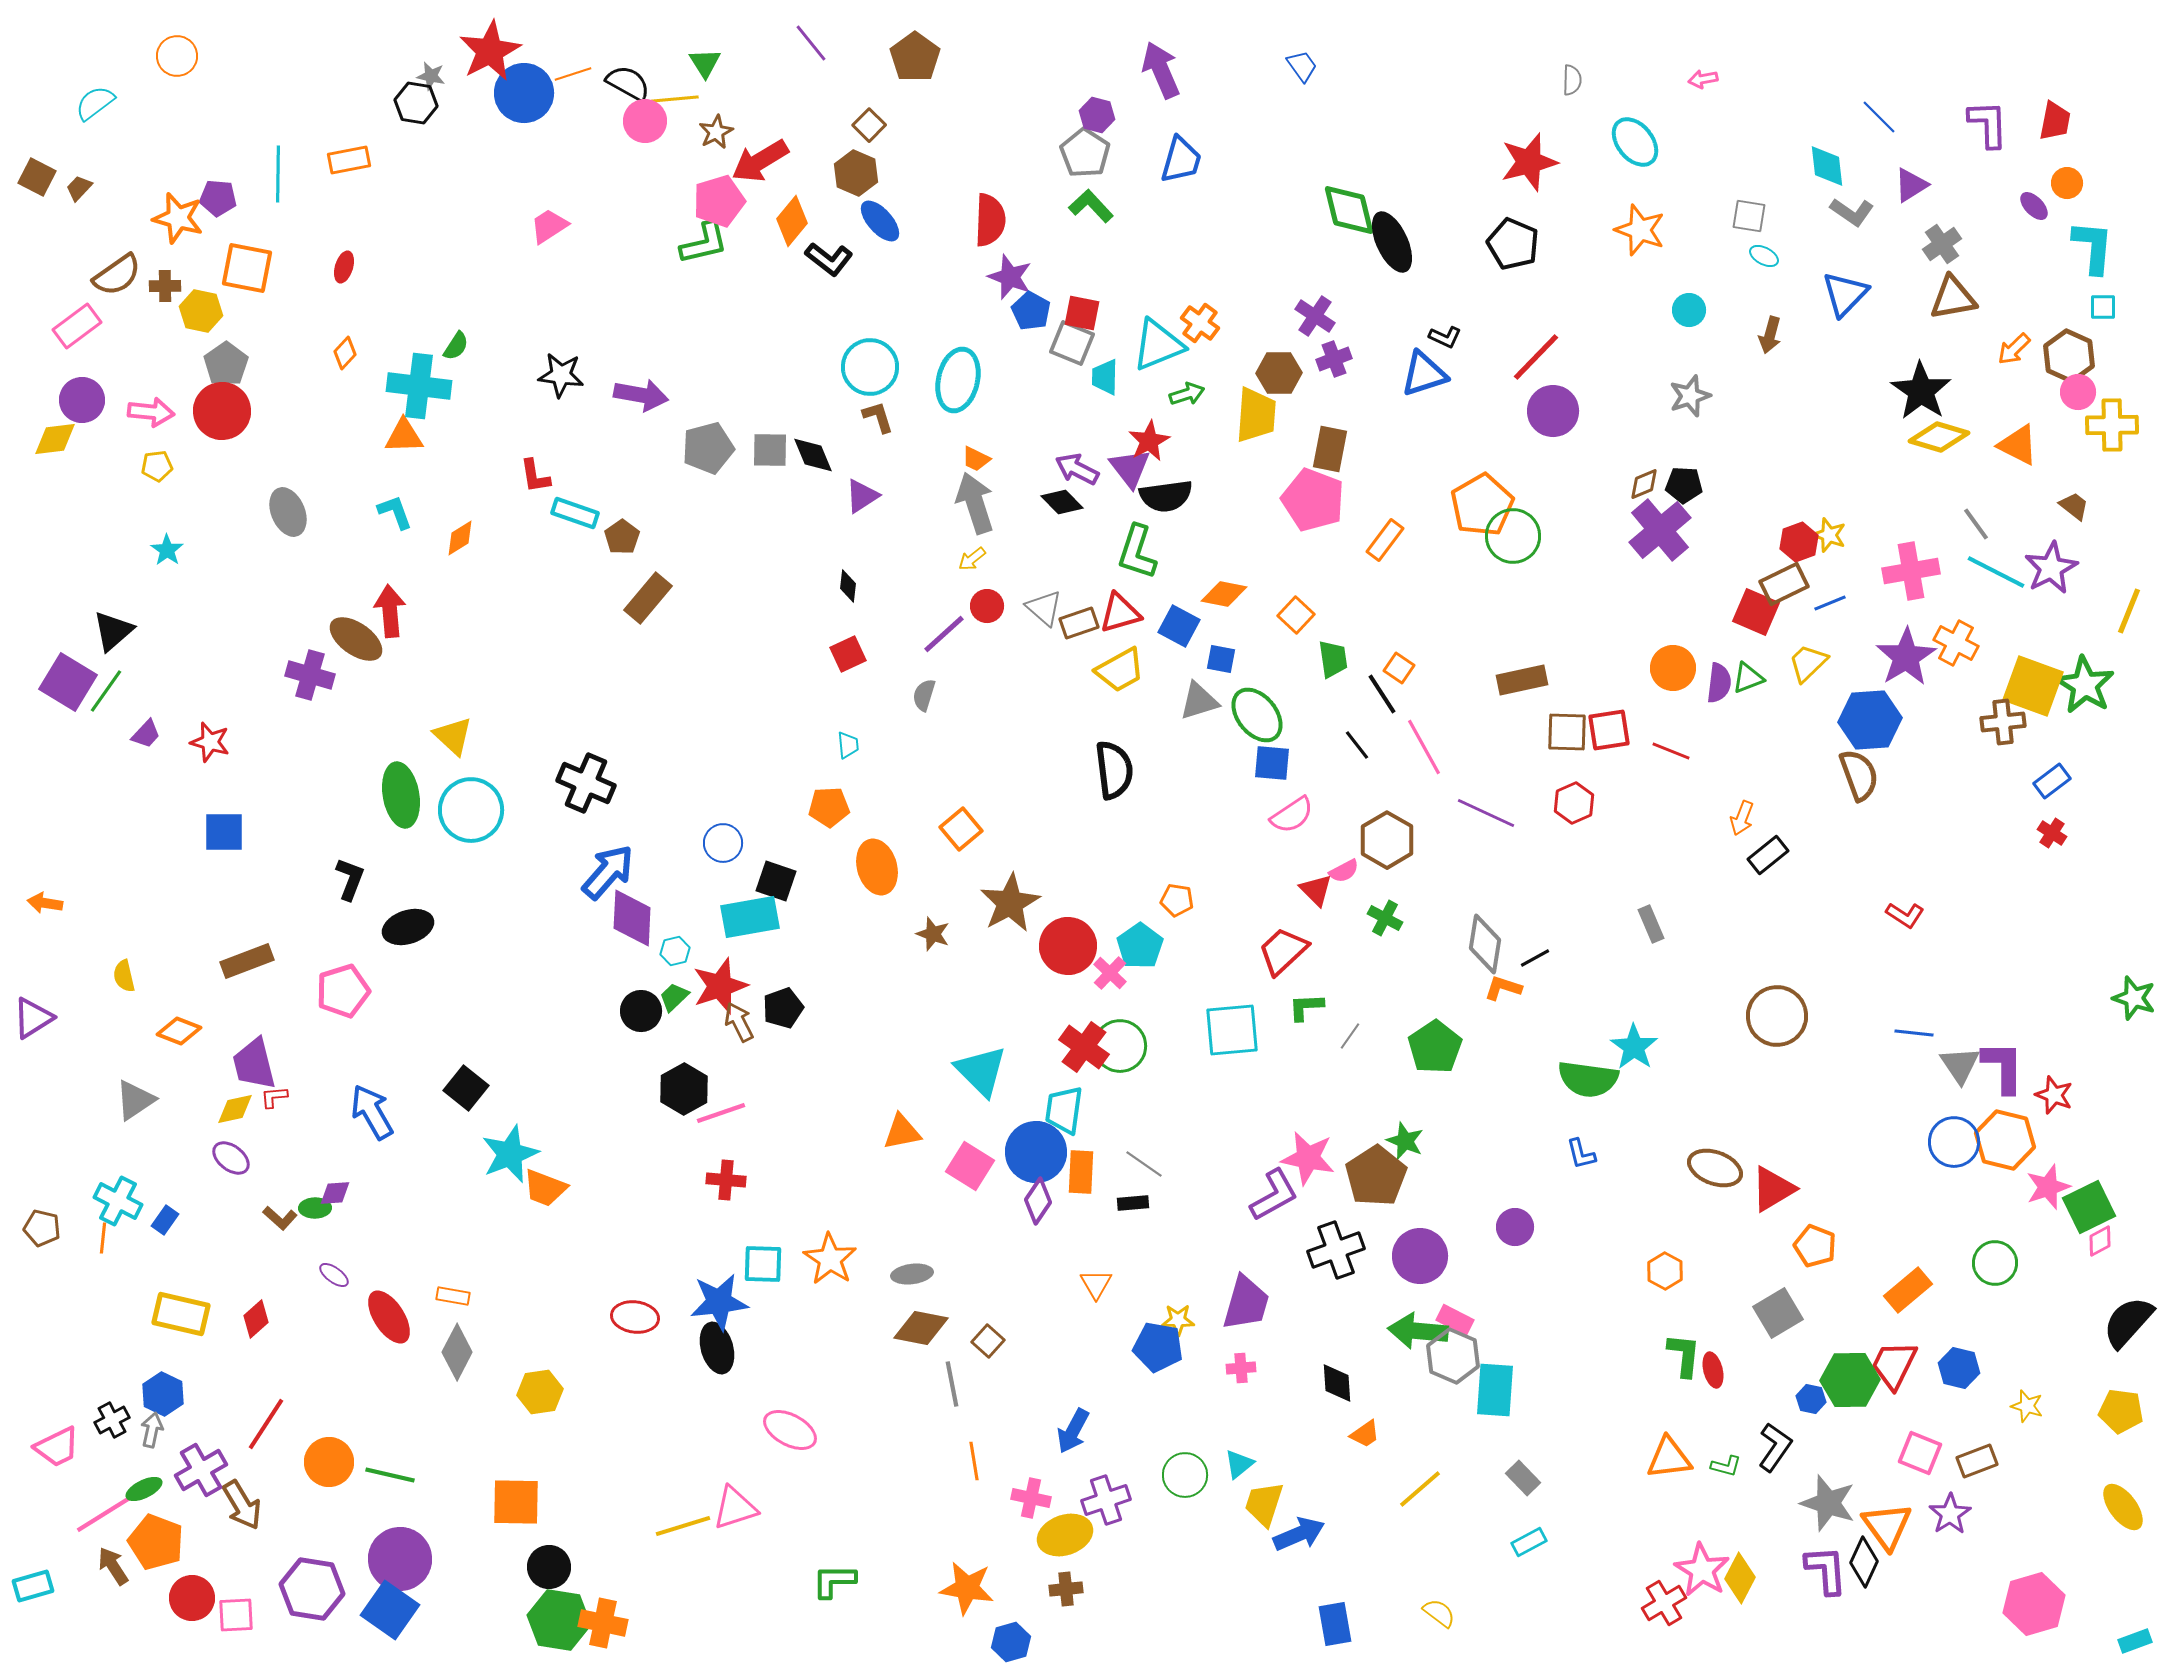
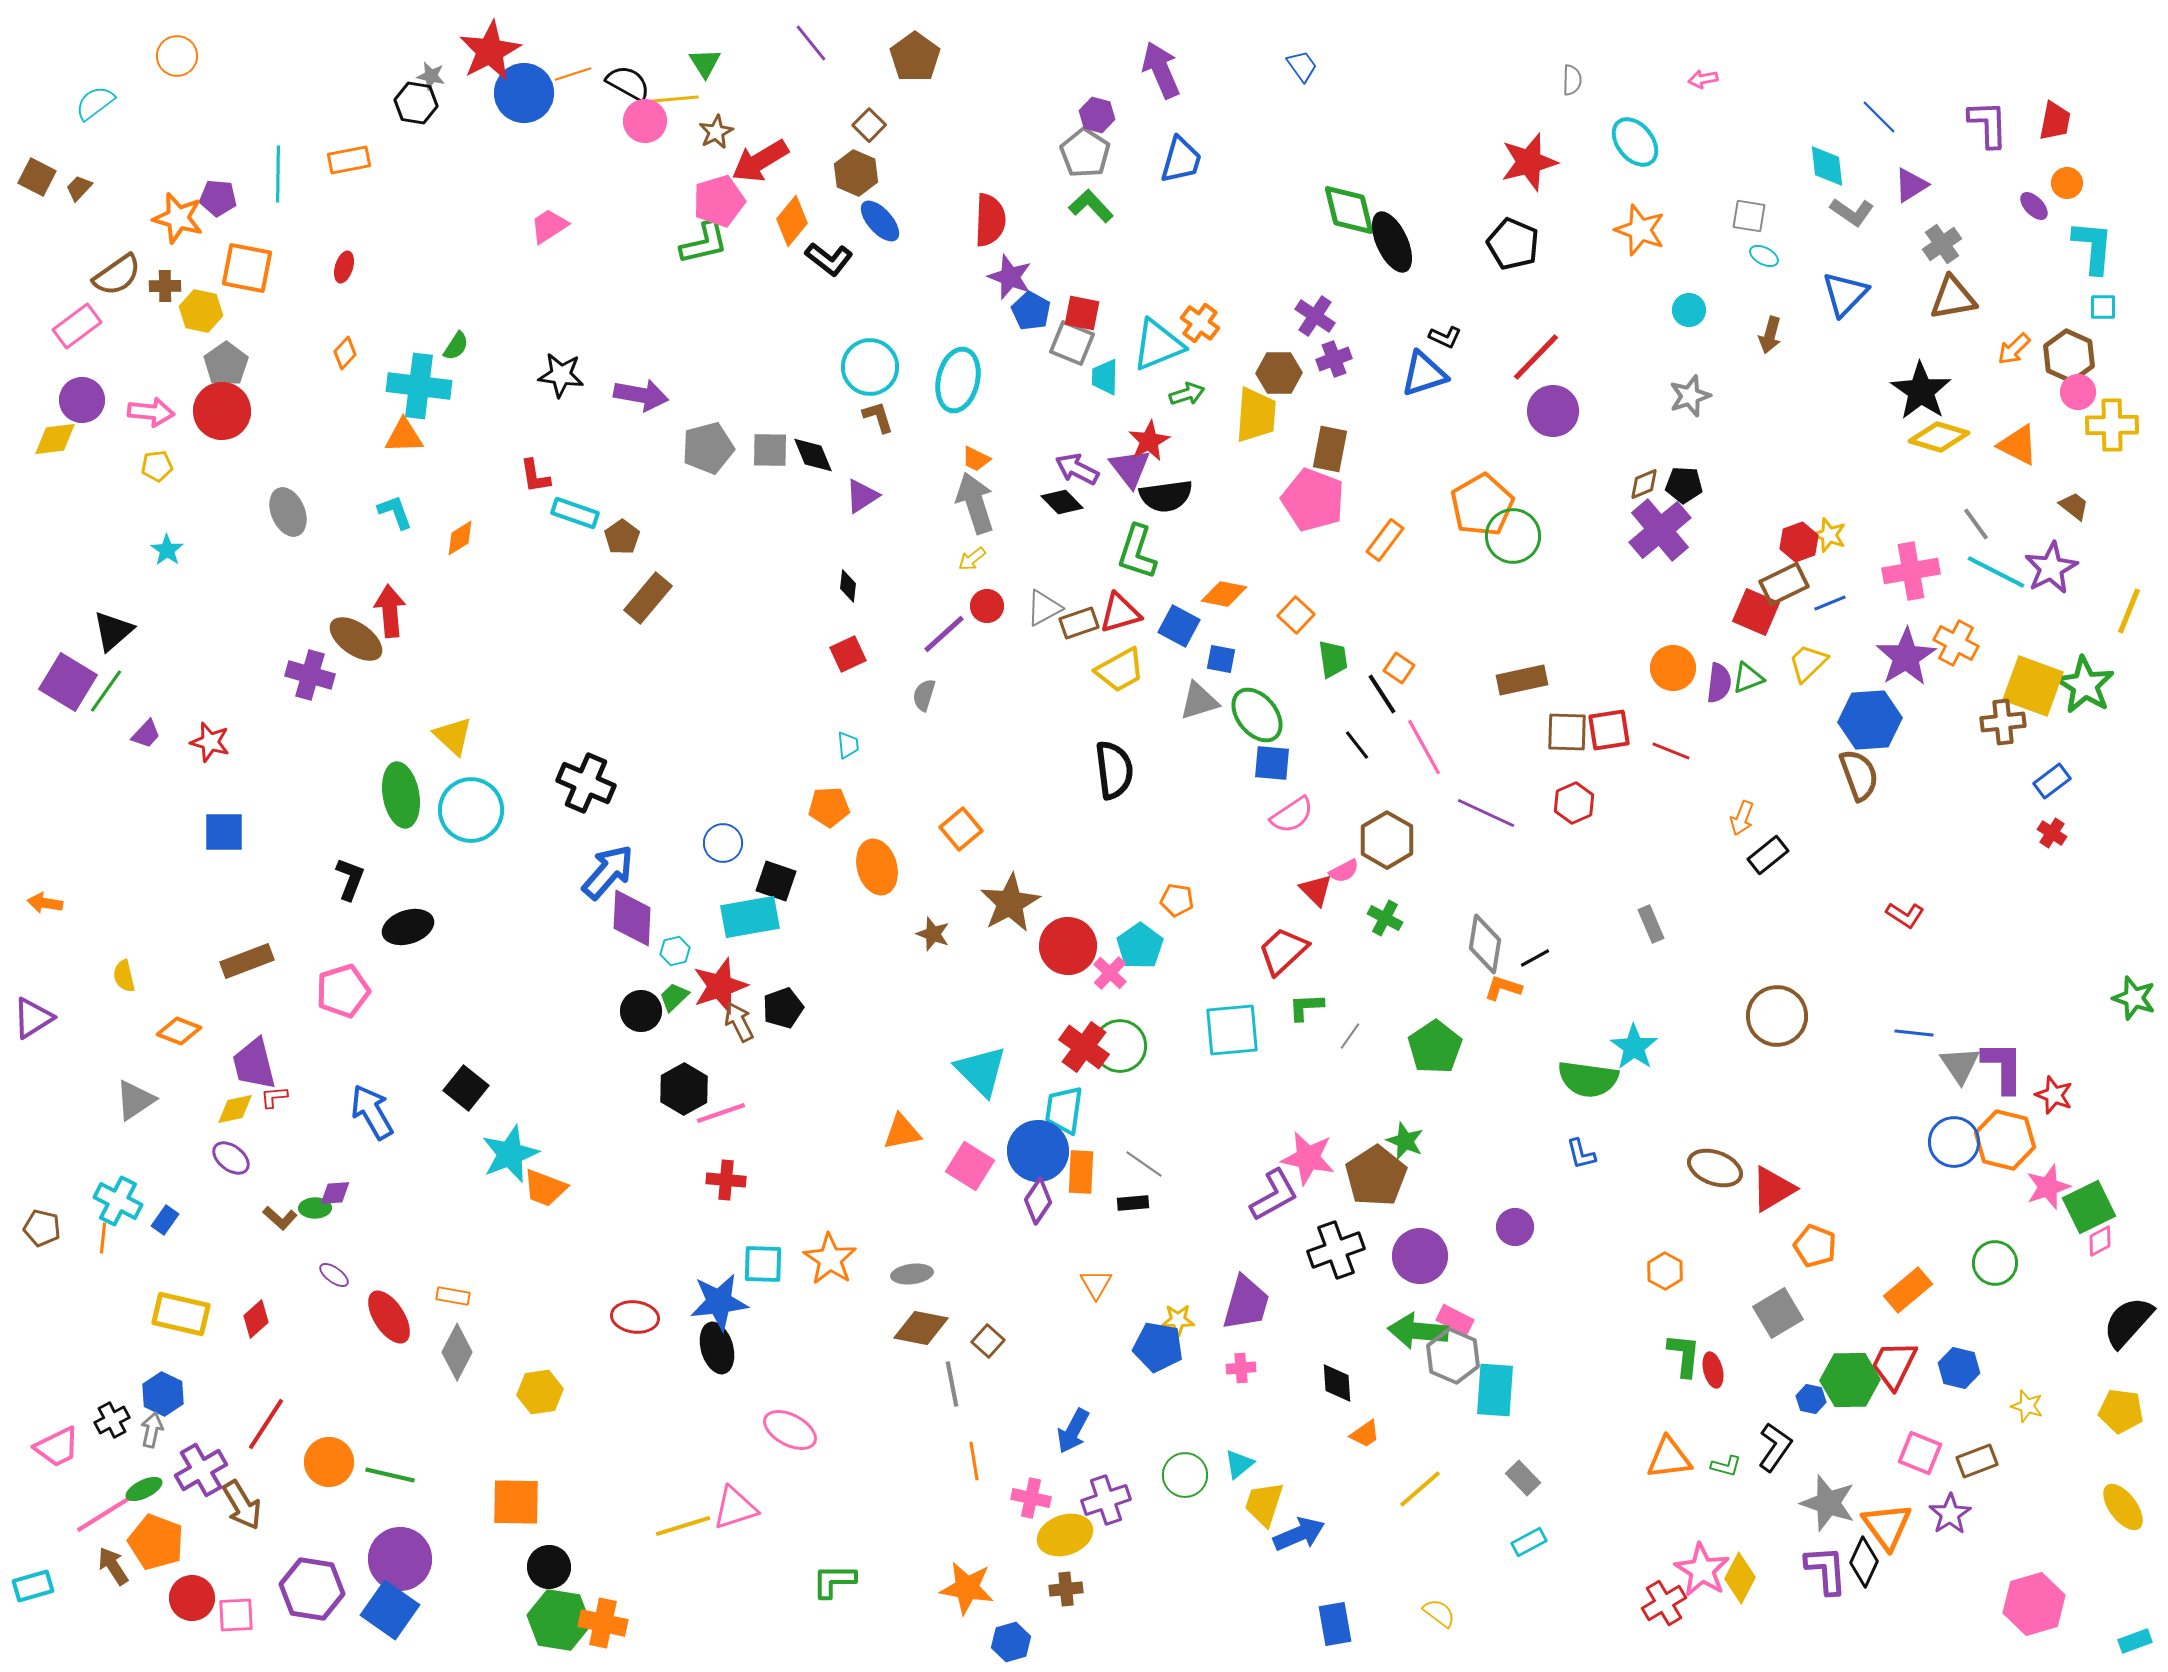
gray triangle at (1044, 608): rotated 51 degrees clockwise
blue circle at (1036, 1152): moved 2 px right, 1 px up
